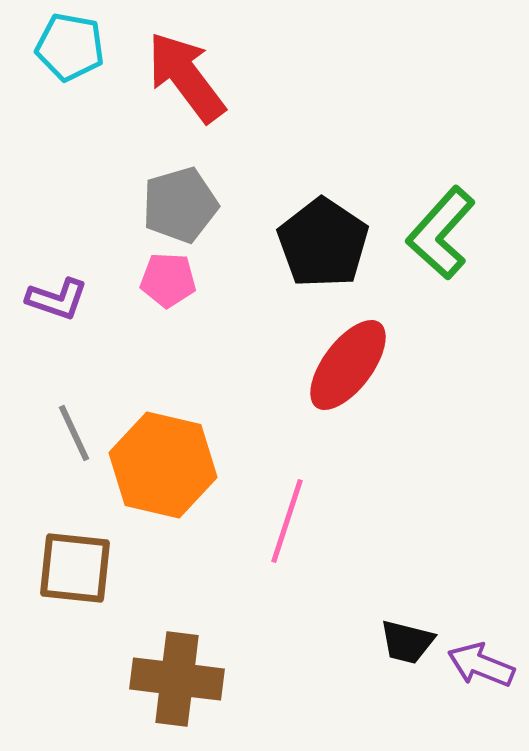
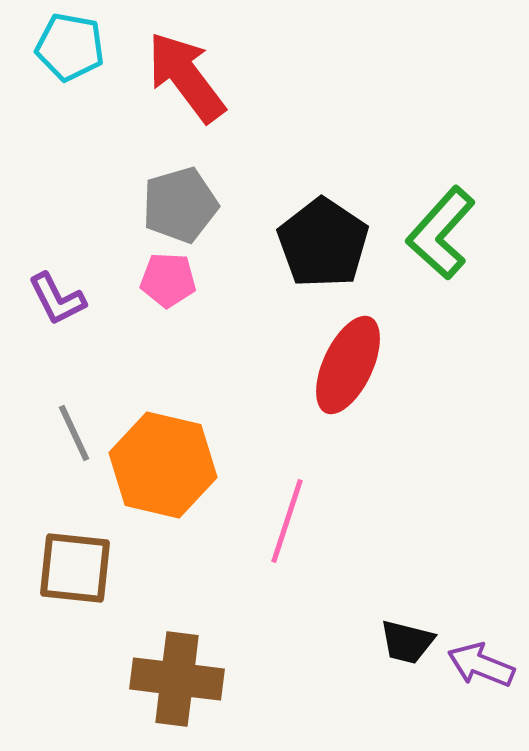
purple L-shape: rotated 44 degrees clockwise
red ellipse: rotated 12 degrees counterclockwise
